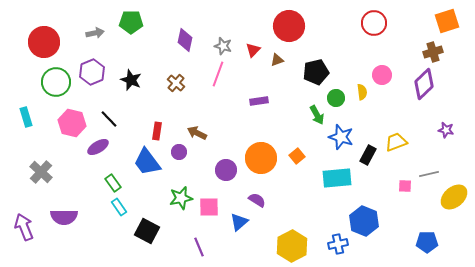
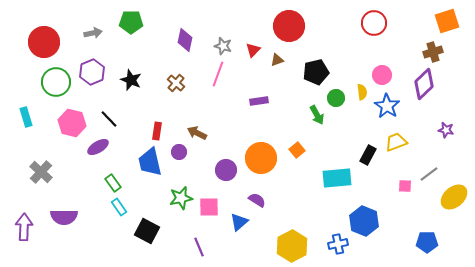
gray arrow at (95, 33): moved 2 px left
blue star at (341, 137): moved 46 px right, 31 px up; rotated 15 degrees clockwise
orange square at (297, 156): moved 6 px up
blue trapezoid at (147, 162): moved 3 px right; rotated 24 degrees clockwise
gray line at (429, 174): rotated 24 degrees counterclockwise
purple arrow at (24, 227): rotated 24 degrees clockwise
